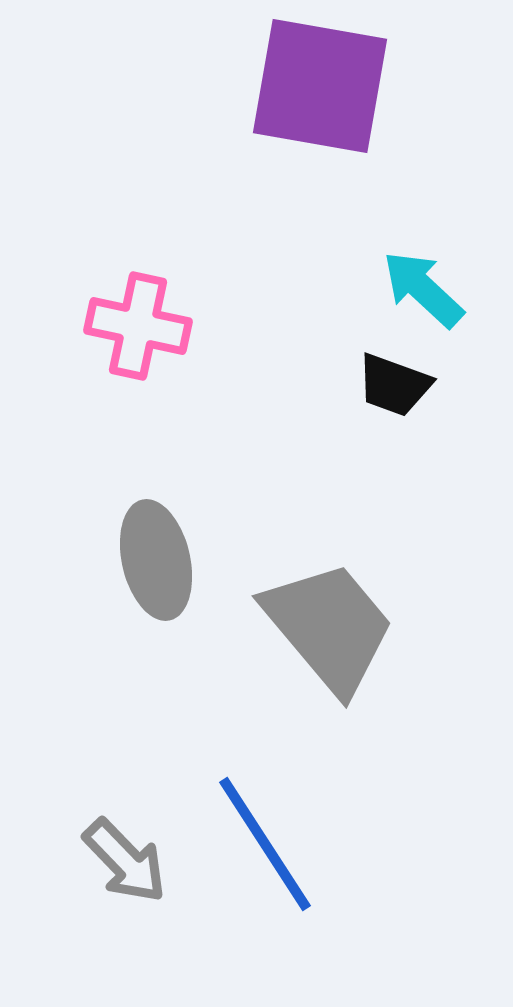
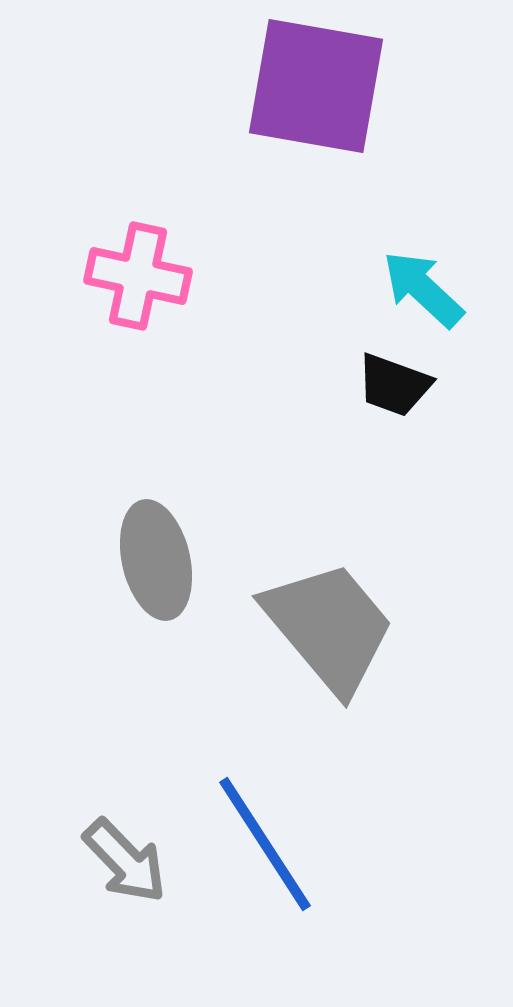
purple square: moved 4 px left
pink cross: moved 50 px up
